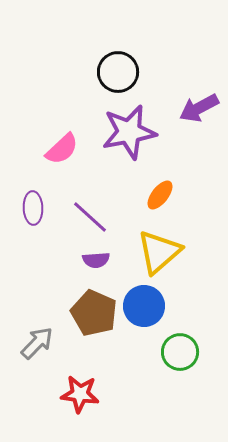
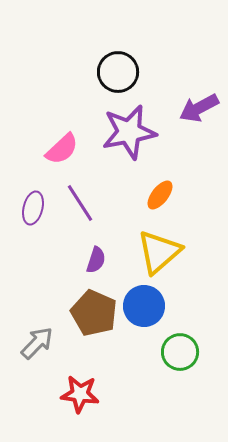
purple ellipse: rotated 16 degrees clockwise
purple line: moved 10 px left, 14 px up; rotated 15 degrees clockwise
purple semicircle: rotated 68 degrees counterclockwise
